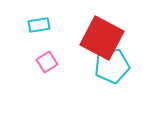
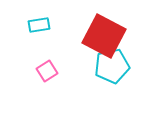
red square: moved 2 px right, 2 px up
pink square: moved 9 px down
